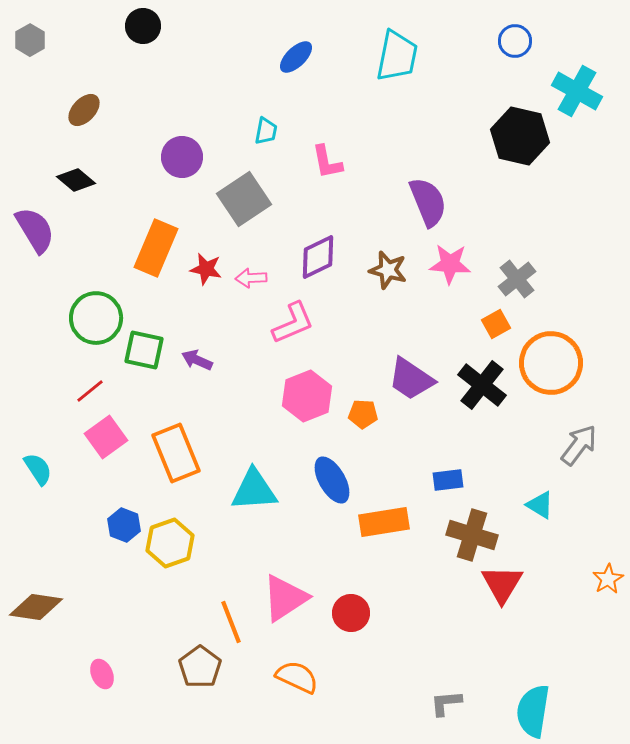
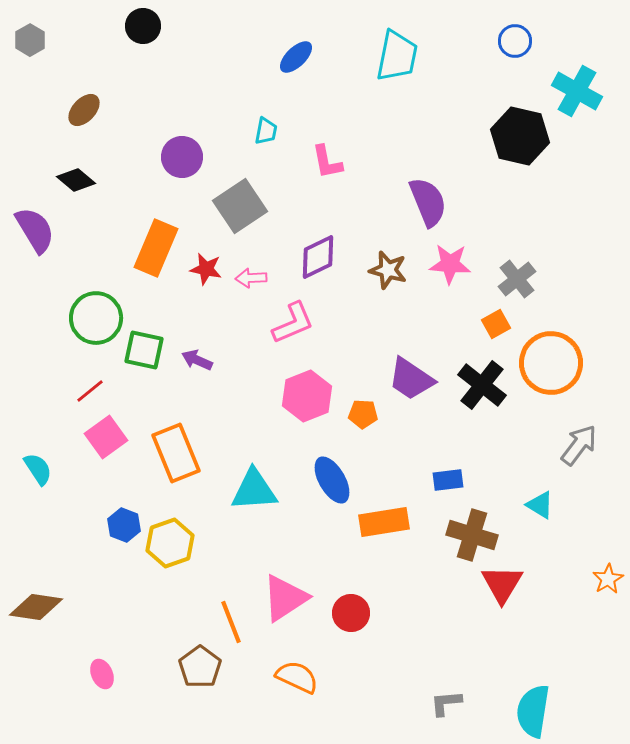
gray square at (244, 199): moved 4 px left, 7 px down
